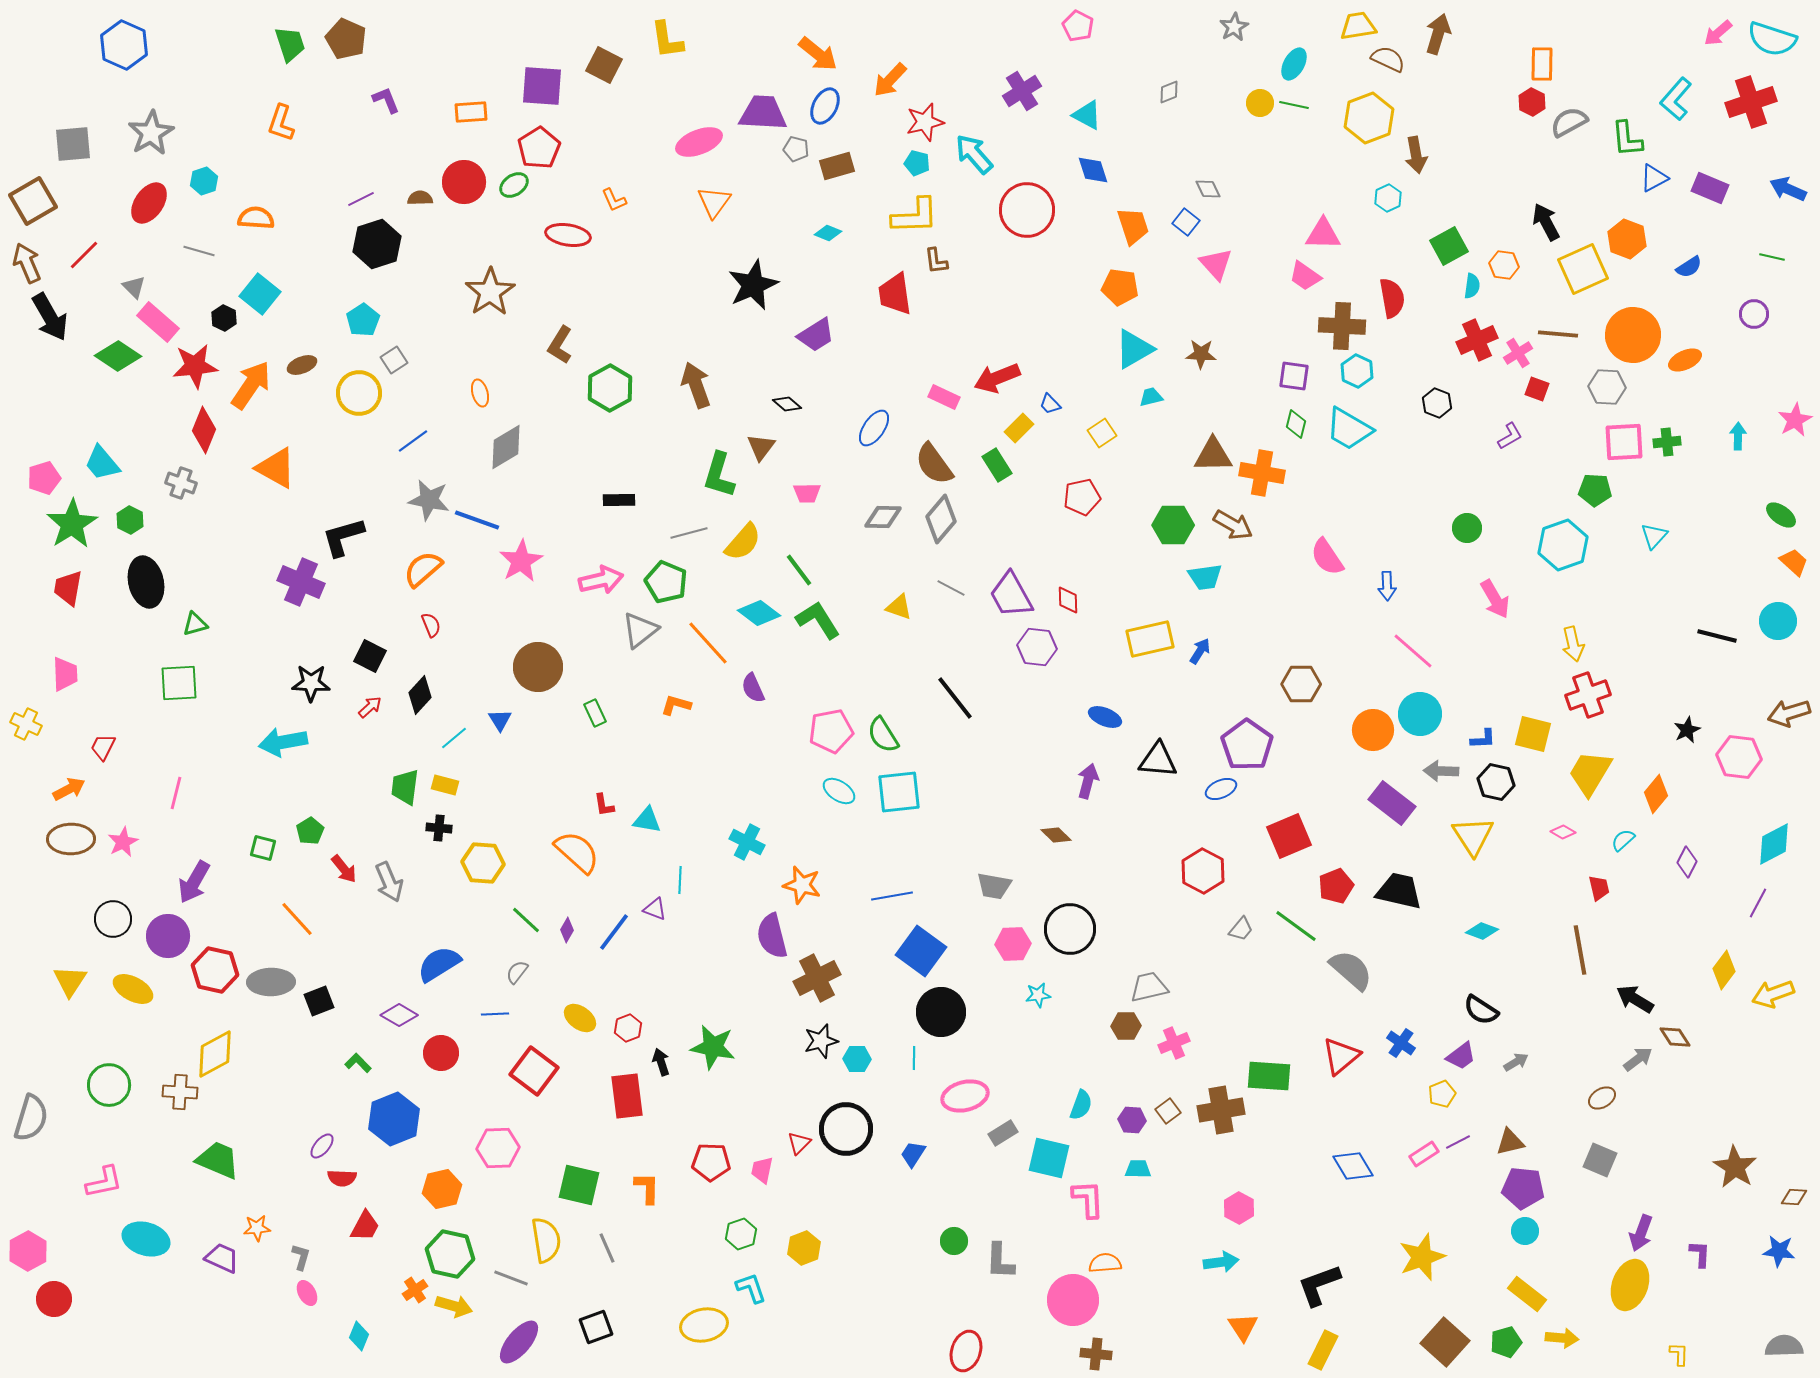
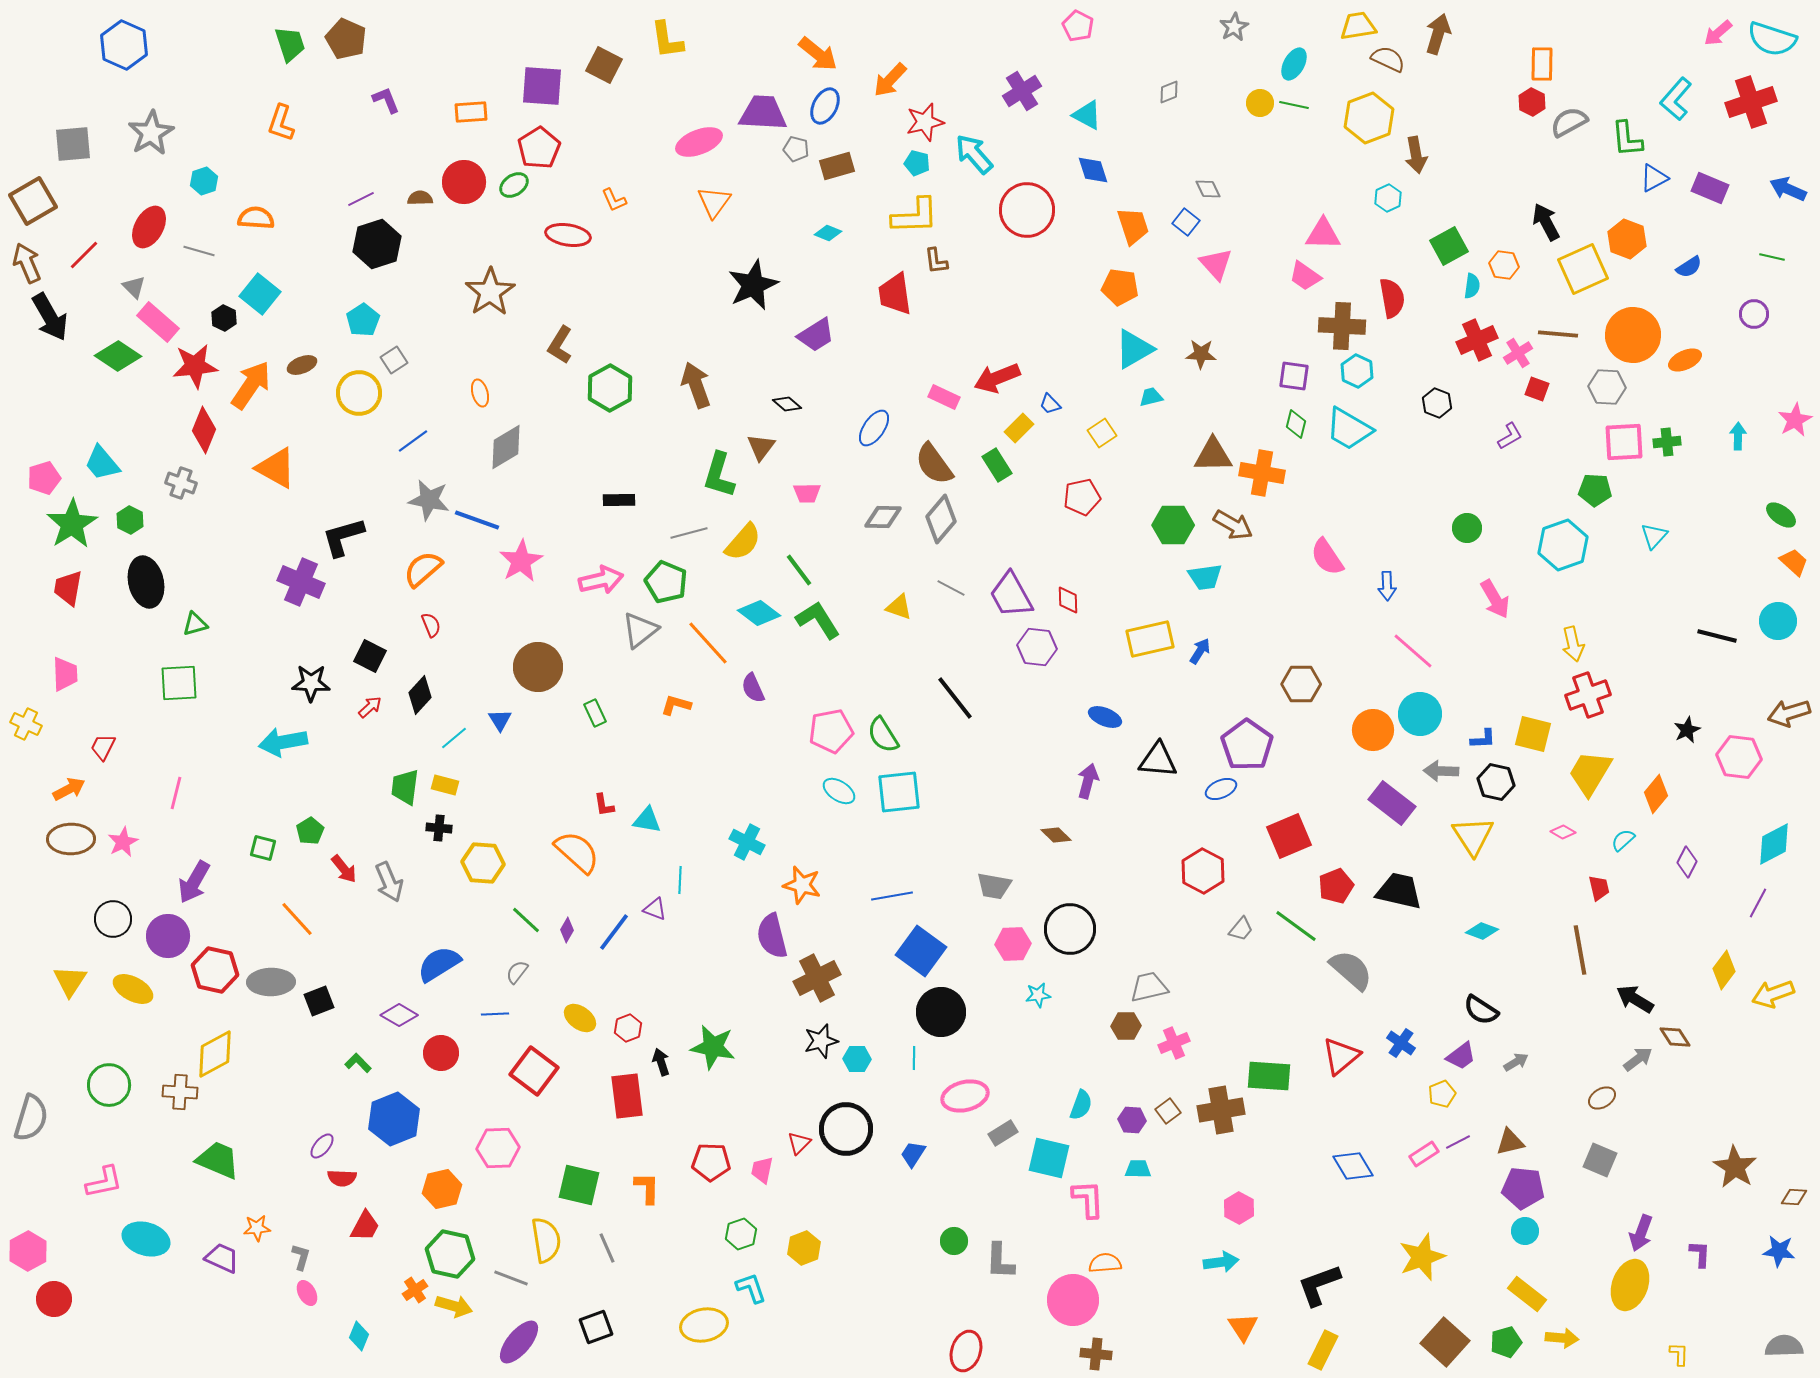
red ellipse at (149, 203): moved 24 px down; rotated 6 degrees counterclockwise
